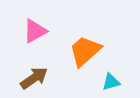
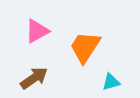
pink triangle: moved 2 px right
orange trapezoid: moved 4 px up; rotated 15 degrees counterclockwise
